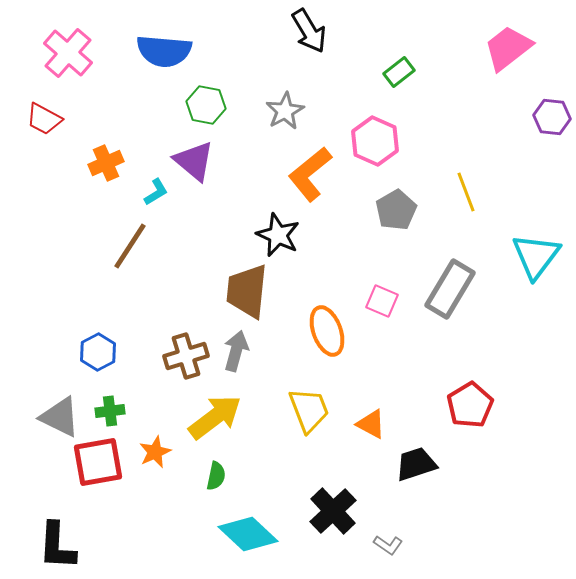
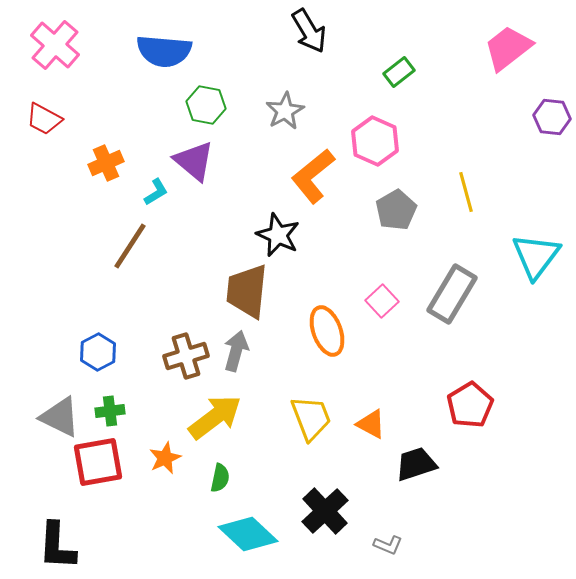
pink cross: moved 13 px left, 8 px up
orange L-shape: moved 3 px right, 2 px down
yellow line: rotated 6 degrees clockwise
gray rectangle: moved 2 px right, 5 px down
pink square: rotated 24 degrees clockwise
yellow trapezoid: moved 2 px right, 8 px down
orange star: moved 10 px right, 6 px down
green semicircle: moved 4 px right, 2 px down
black cross: moved 8 px left
gray L-shape: rotated 12 degrees counterclockwise
